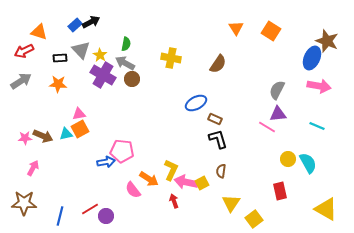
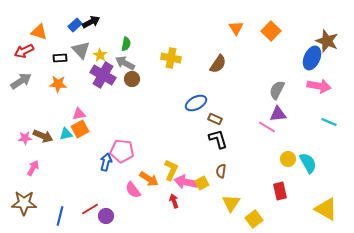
orange square at (271, 31): rotated 12 degrees clockwise
cyan line at (317, 126): moved 12 px right, 4 px up
blue arrow at (106, 162): rotated 66 degrees counterclockwise
